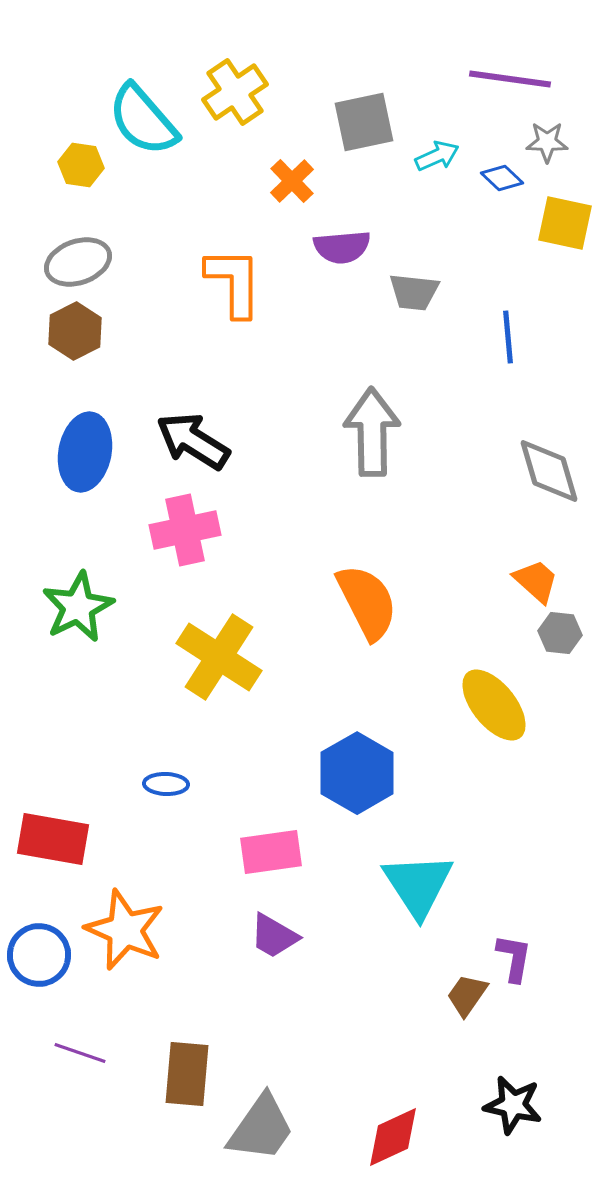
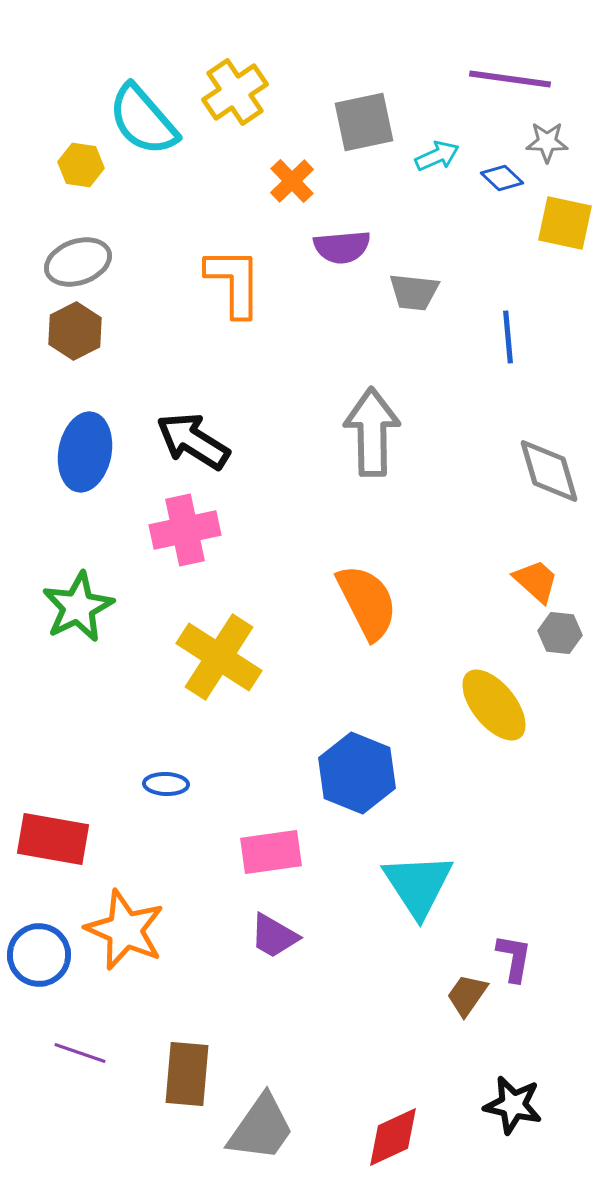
blue hexagon at (357, 773): rotated 8 degrees counterclockwise
